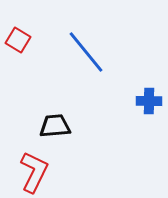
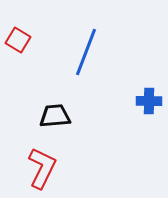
blue line: rotated 60 degrees clockwise
black trapezoid: moved 10 px up
red L-shape: moved 8 px right, 4 px up
